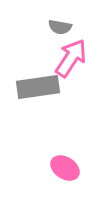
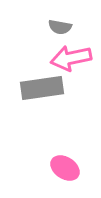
pink arrow: rotated 135 degrees counterclockwise
gray rectangle: moved 4 px right, 1 px down
